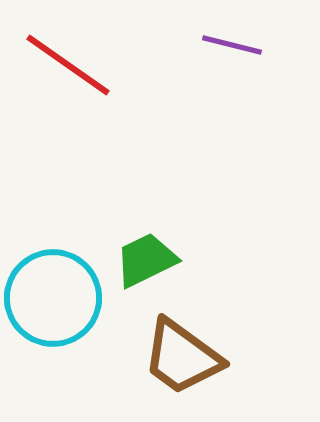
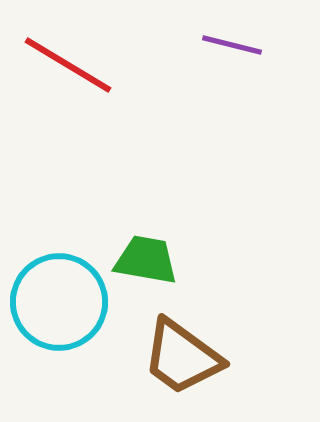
red line: rotated 4 degrees counterclockwise
green trapezoid: rotated 36 degrees clockwise
cyan circle: moved 6 px right, 4 px down
